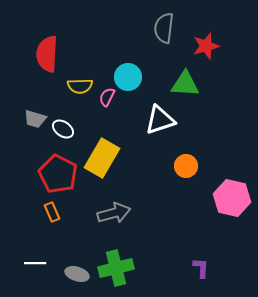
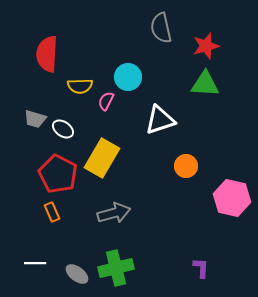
gray semicircle: moved 3 px left; rotated 20 degrees counterclockwise
green triangle: moved 20 px right
pink semicircle: moved 1 px left, 4 px down
gray ellipse: rotated 20 degrees clockwise
